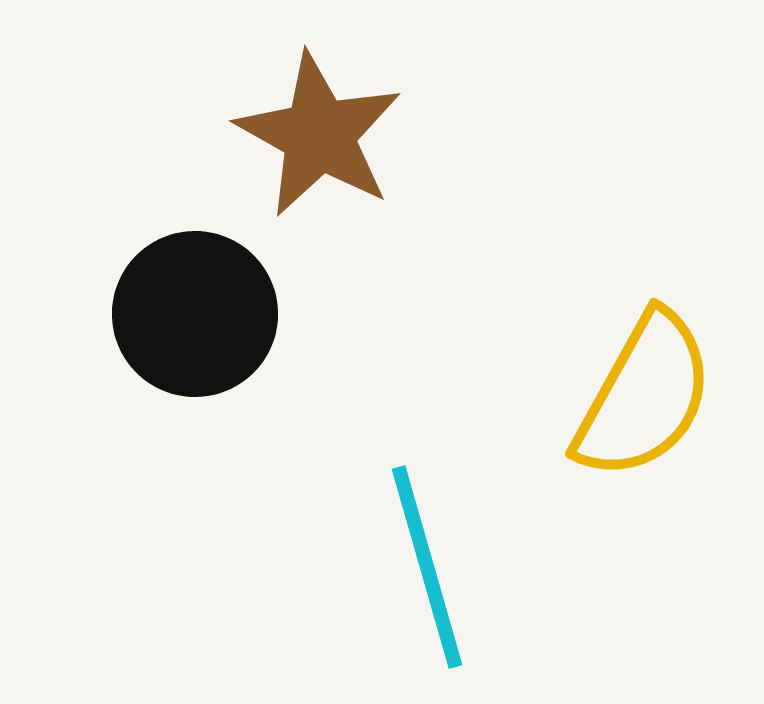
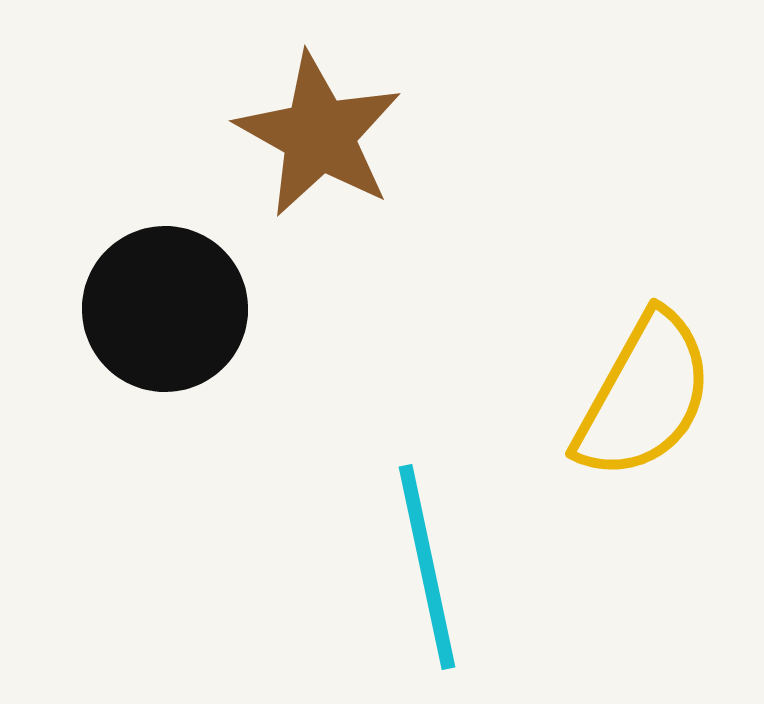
black circle: moved 30 px left, 5 px up
cyan line: rotated 4 degrees clockwise
